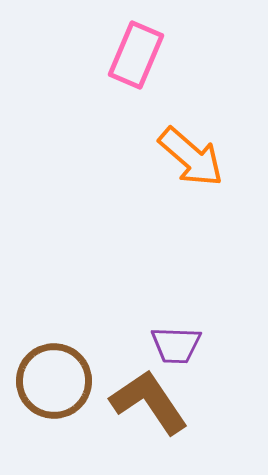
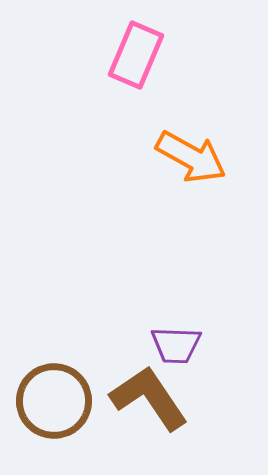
orange arrow: rotated 12 degrees counterclockwise
brown circle: moved 20 px down
brown L-shape: moved 4 px up
